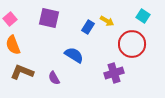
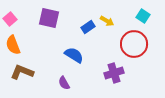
blue rectangle: rotated 24 degrees clockwise
red circle: moved 2 px right
purple semicircle: moved 10 px right, 5 px down
